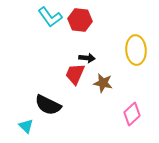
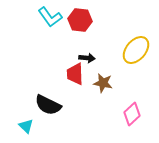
yellow ellipse: rotated 44 degrees clockwise
red trapezoid: rotated 25 degrees counterclockwise
